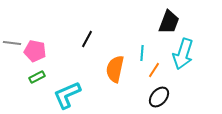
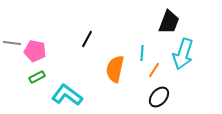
cyan L-shape: rotated 60 degrees clockwise
